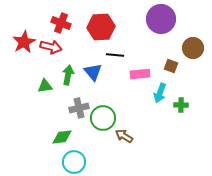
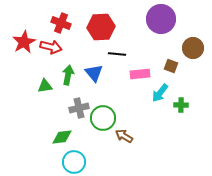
black line: moved 2 px right, 1 px up
blue triangle: moved 1 px right, 1 px down
cyan arrow: rotated 18 degrees clockwise
